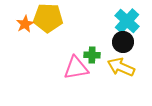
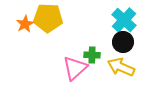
cyan cross: moved 3 px left, 1 px up
pink triangle: moved 1 px left; rotated 32 degrees counterclockwise
